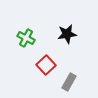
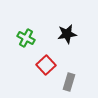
gray rectangle: rotated 12 degrees counterclockwise
